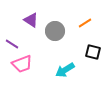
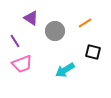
purple triangle: moved 2 px up
purple line: moved 3 px right, 3 px up; rotated 24 degrees clockwise
